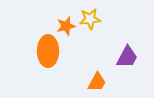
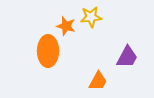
yellow star: moved 1 px right, 2 px up
orange star: rotated 30 degrees clockwise
orange trapezoid: moved 1 px right, 1 px up
